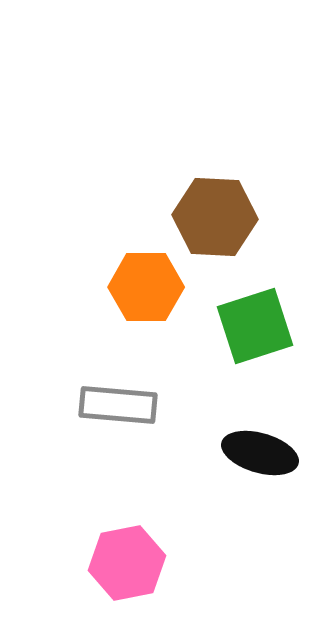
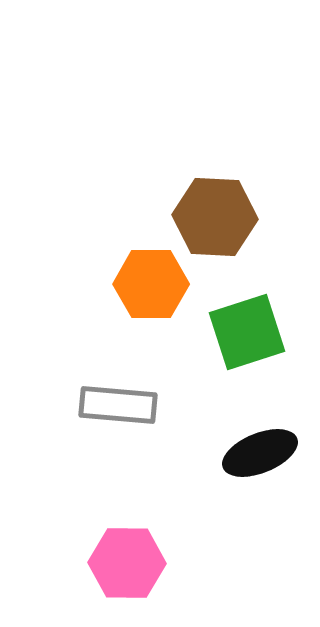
orange hexagon: moved 5 px right, 3 px up
green square: moved 8 px left, 6 px down
black ellipse: rotated 38 degrees counterclockwise
pink hexagon: rotated 12 degrees clockwise
